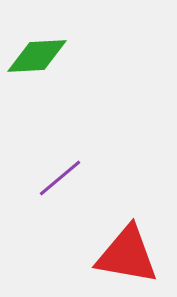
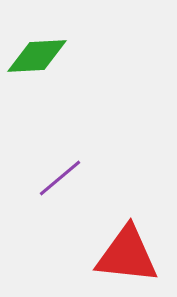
red triangle: rotated 4 degrees counterclockwise
